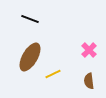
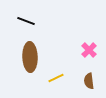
black line: moved 4 px left, 2 px down
brown ellipse: rotated 32 degrees counterclockwise
yellow line: moved 3 px right, 4 px down
